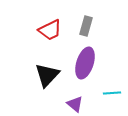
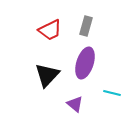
cyan line: rotated 18 degrees clockwise
